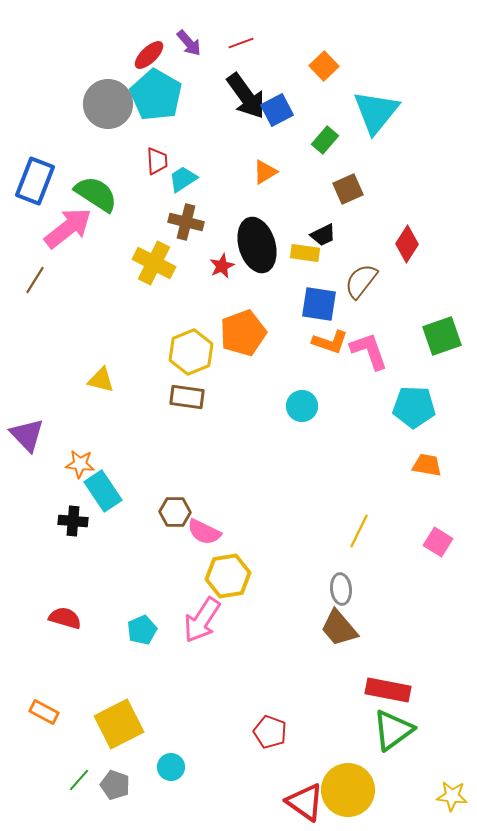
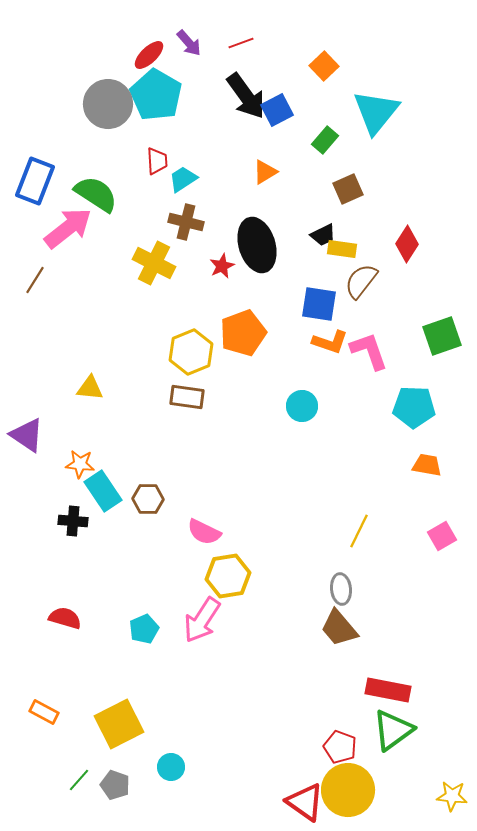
yellow rectangle at (305, 253): moved 37 px right, 4 px up
yellow triangle at (101, 380): moved 11 px left, 8 px down; rotated 8 degrees counterclockwise
purple triangle at (27, 435): rotated 12 degrees counterclockwise
brown hexagon at (175, 512): moved 27 px left, 13 px up
pink square at (438, 542): moved 4 px right, 6 px up; rotated 28 degrees clockwise
cyan pentagon at (142, 630): moved 2 px right, 1 px up
red pentagon at (270, 732): moved 70 px right, 15 px down
